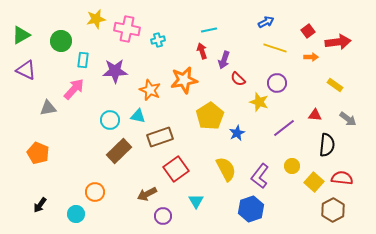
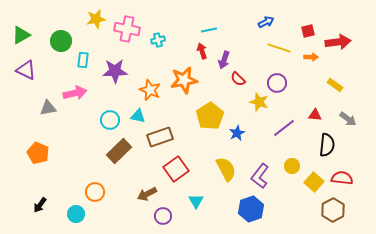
red square at (308, 31): rotated 24 degrees clockwise
yellow line at (275, 48): moved 4 px right
pink arrow at (74, 89): moved 1 px right, 4 px down; rotated 35 degrees clockwise
